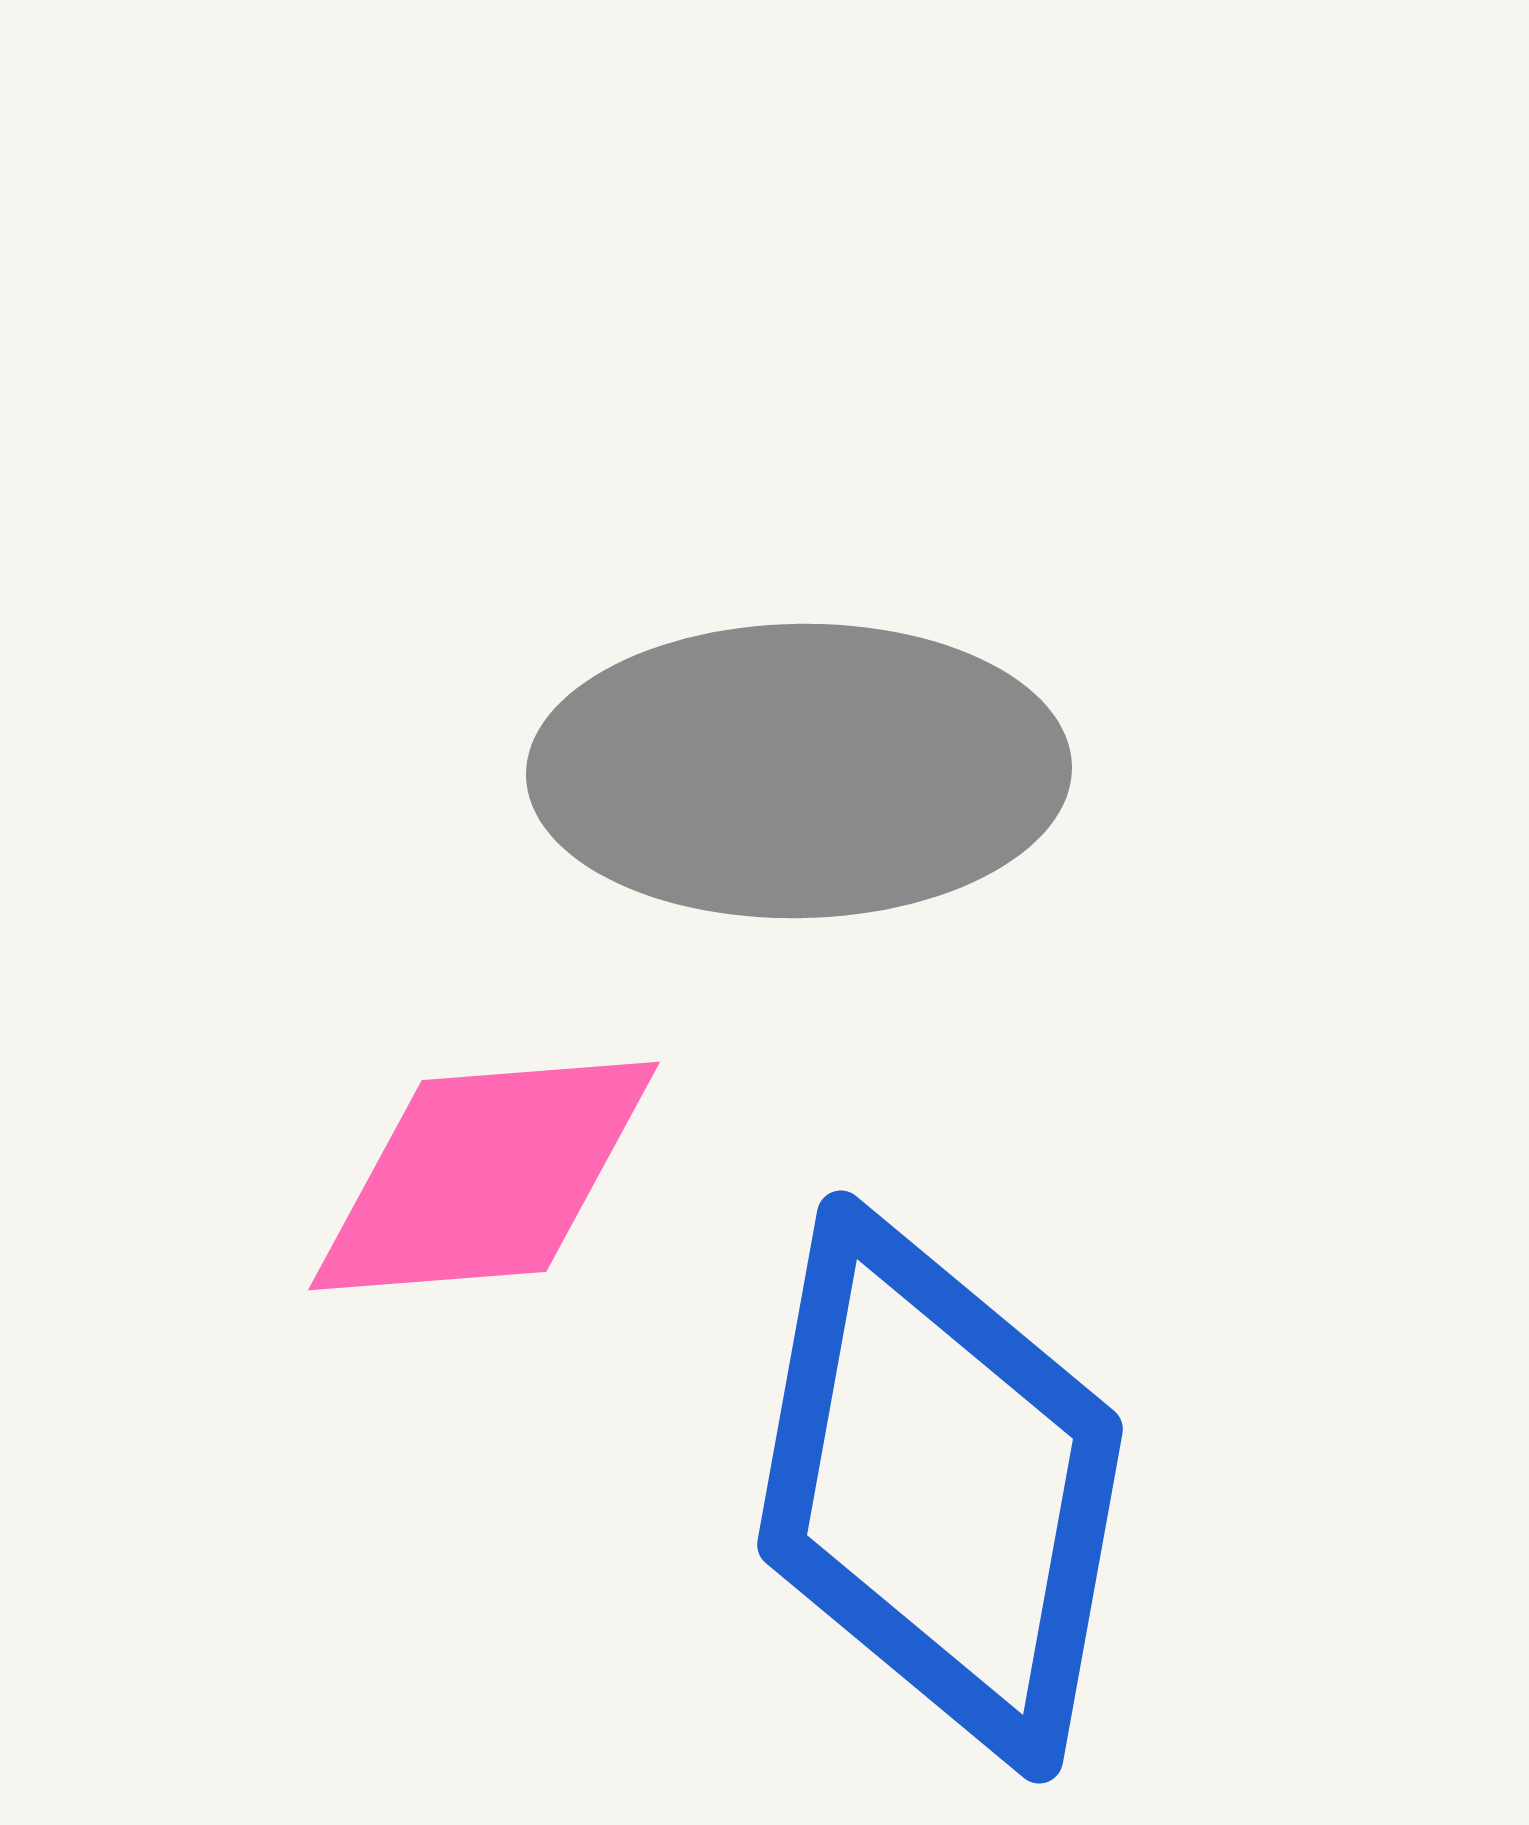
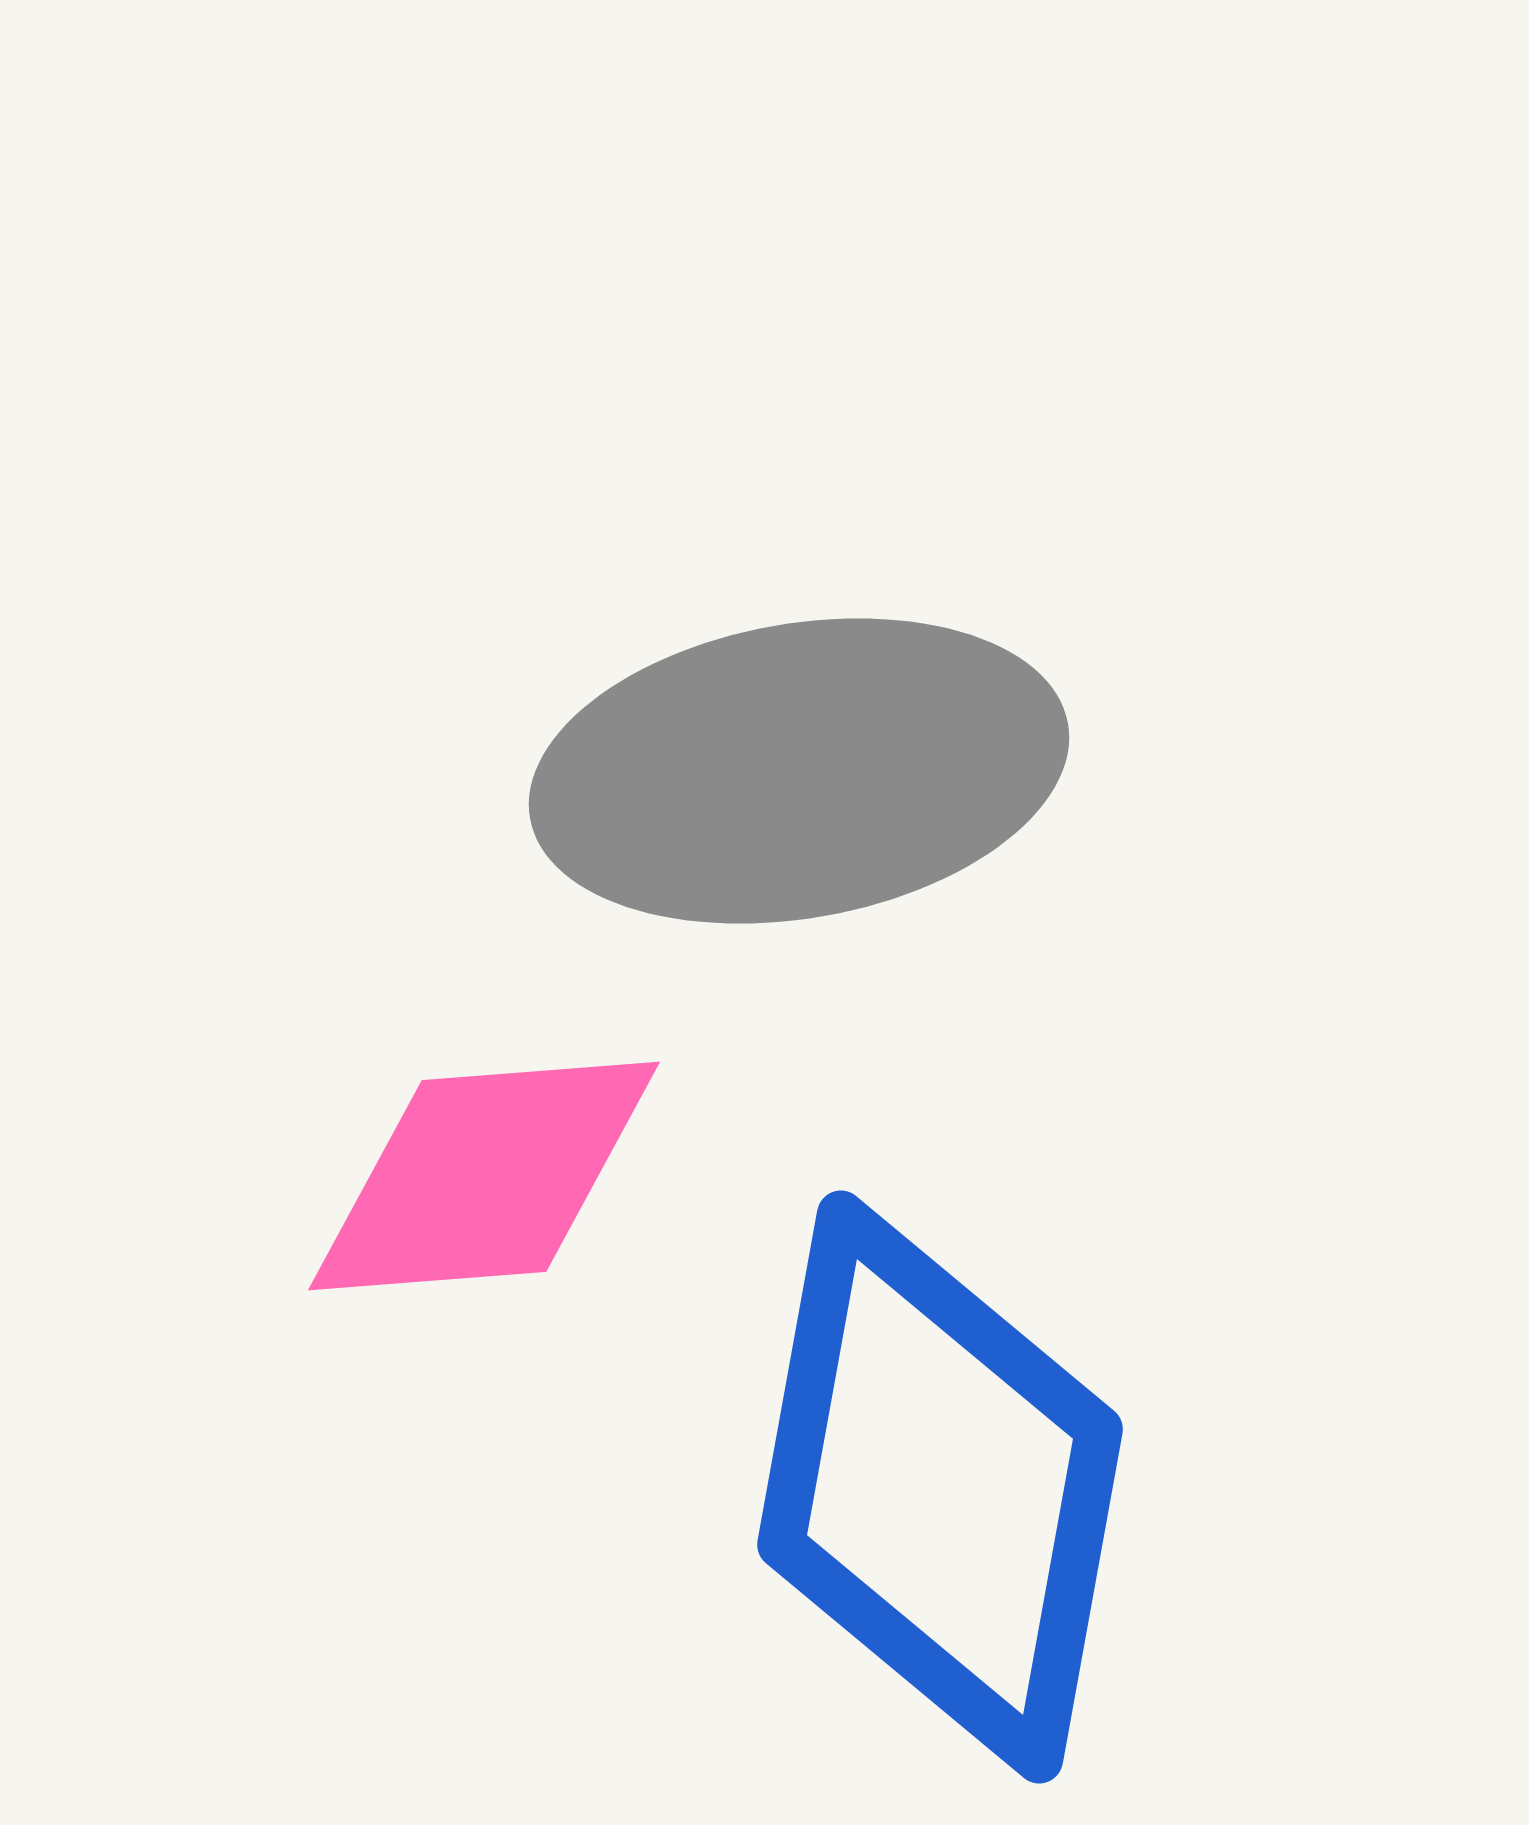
gray ellipse: rotated 9 degrees counterclockwise
